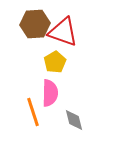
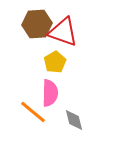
brown hexagon: moved 2 px right
orange line: rotated 32 degrees counterclockwise
